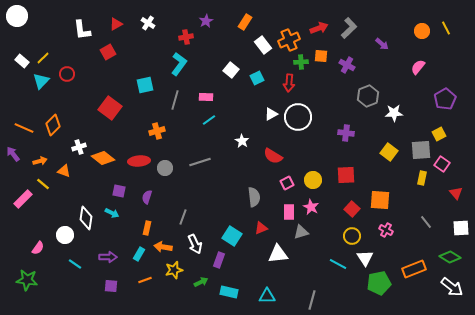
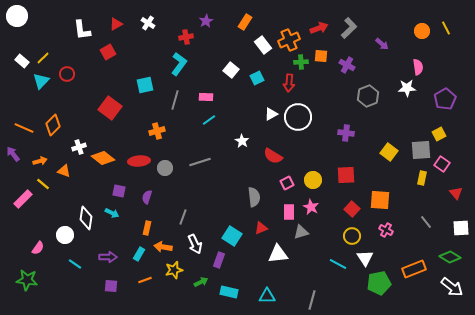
pink semicircle at (418, 67): rotated 133 degrees clockwise
white star at (394, 113): moved 13 px right, 25 px up
